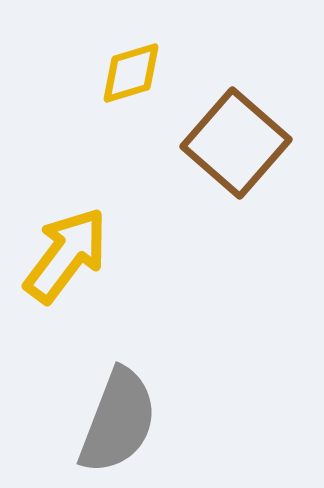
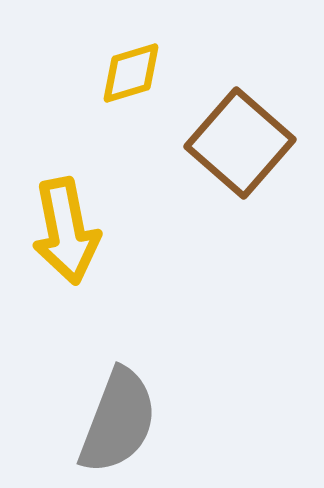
brown square: moved 4 px right
yellow arrow: moved 24 px up; rotated 132 degrees clockwise
